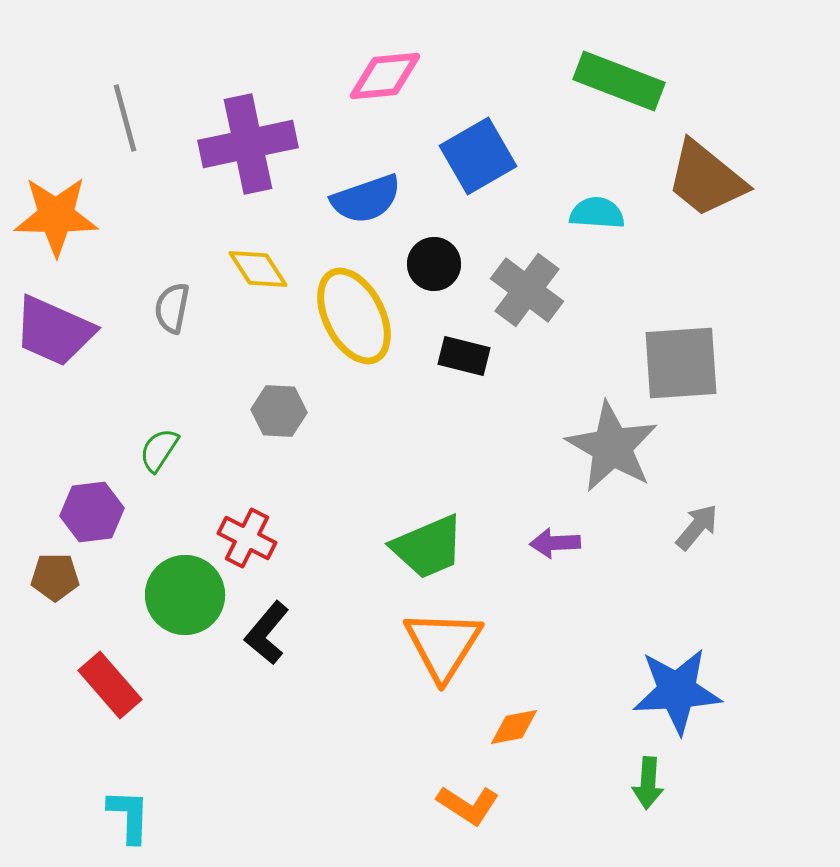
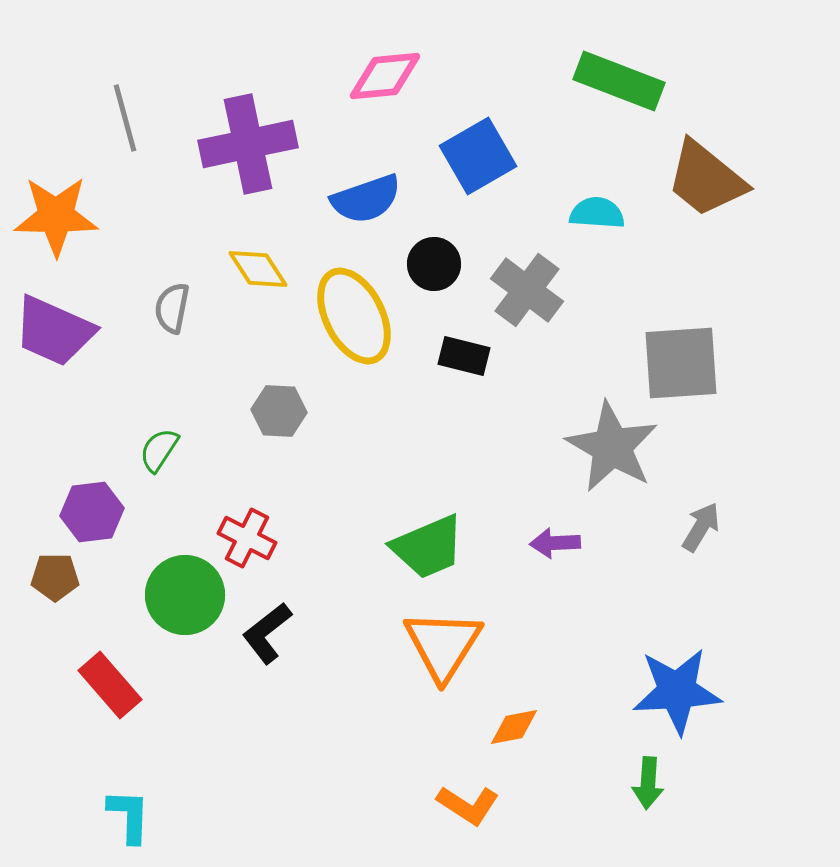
gray arrow: moved 4 px right; rotated 9 degrees counterclockwise
black L-shape: rotated 12 degrees clockwise
